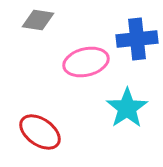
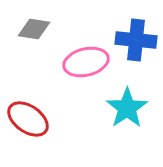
gray diamond: moved 4 px left, 9 px down
blue cross: moved 1 px left, 1 px down; rotated 12 degrees clockwise
red ellipse: moved 12 px left, 13 px up
